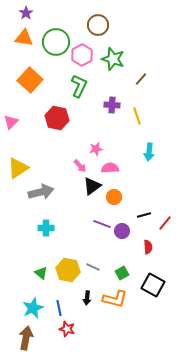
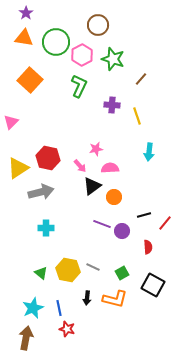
red hexagon: moved 9 px left, 40 px down
